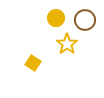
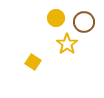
brown circle: moved 1 px left, 2 px down
yellow square: moved 1 px up
